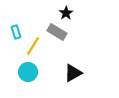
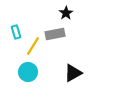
gray rectangle: moved 2 px left, 2 px down; rotated 42 degrees counterclockwise
